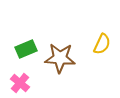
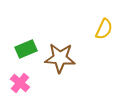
yellow semicircle: moved 2 px right, 15 px up
